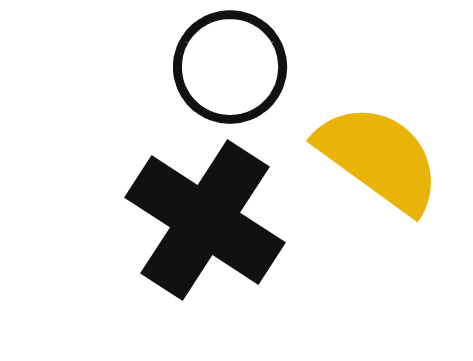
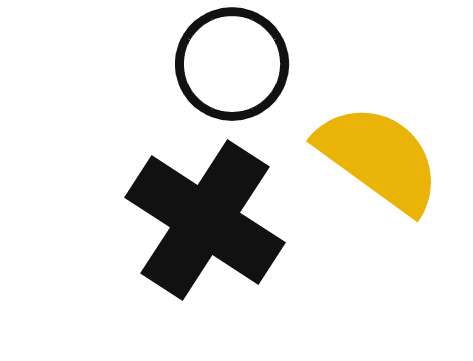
black circle: moved 2 px right, 3 px up
